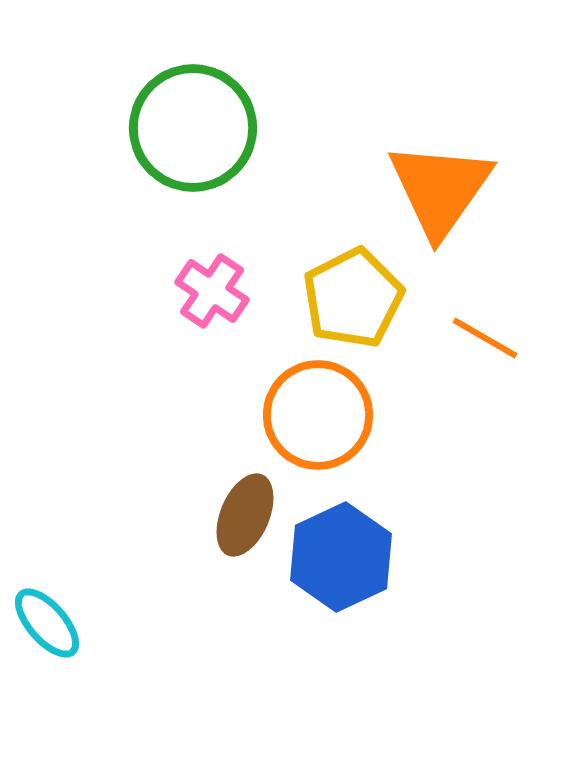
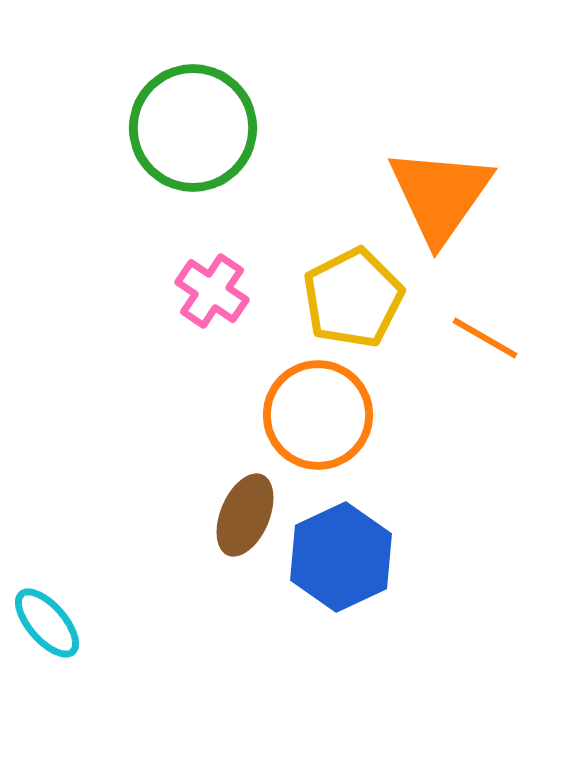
orange triangle: moved 6 px down
